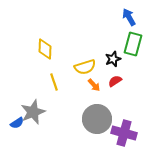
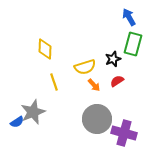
red semicircle: moved 2 px right
blue semicircle: moved 1 px up
